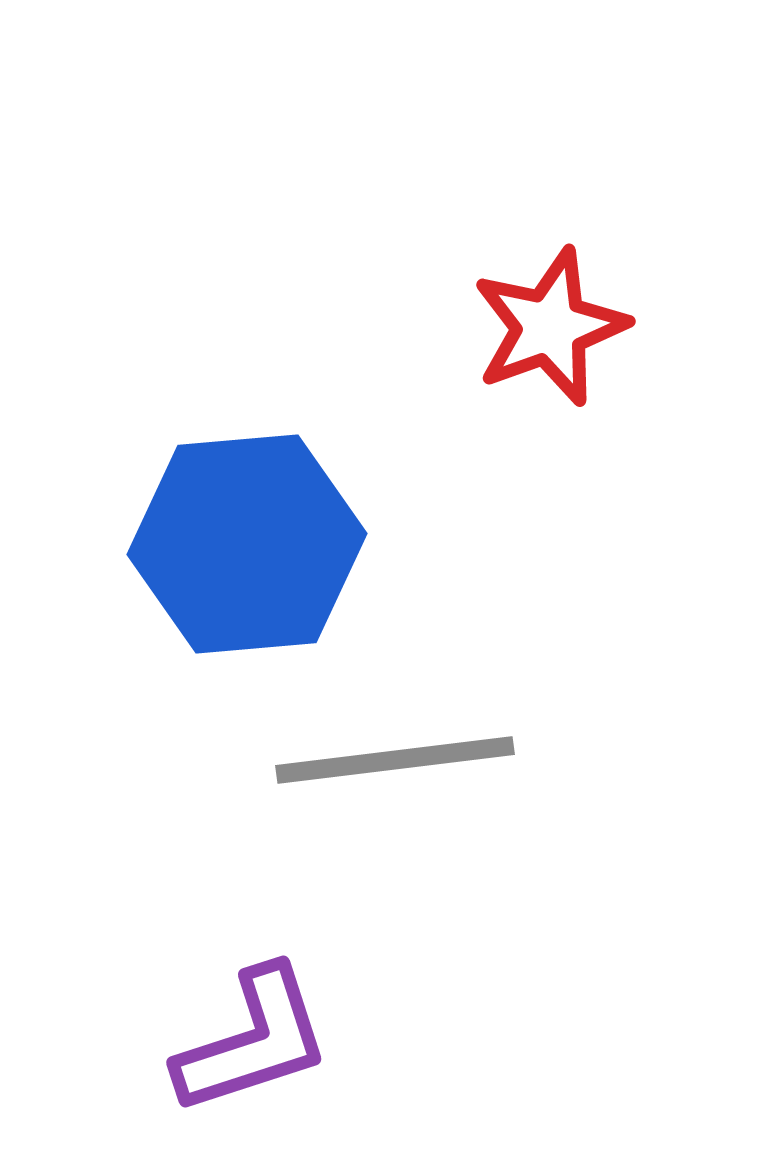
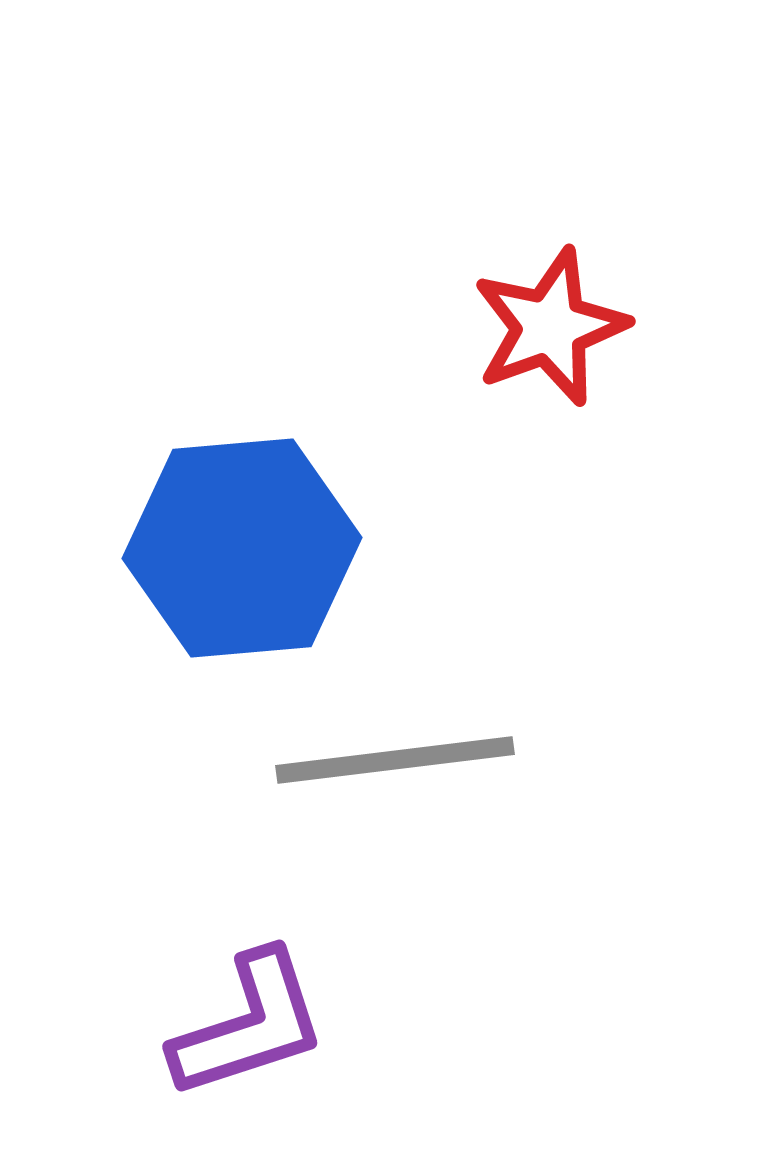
blue hexagon: moved 5 px left, 4 px down
purple L-shape: moved 4 px left, 16 px up
